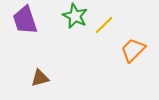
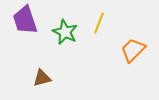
green star: moved 10 px left, 16 px down
yellow line: moved 5 px left, 2 px up; rotated 25 degrees counterclockwise
brown triangle: moved 2 px right
